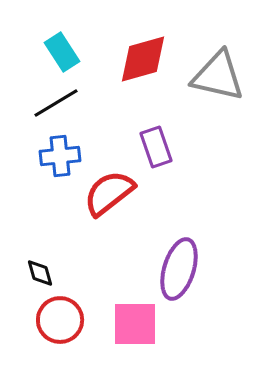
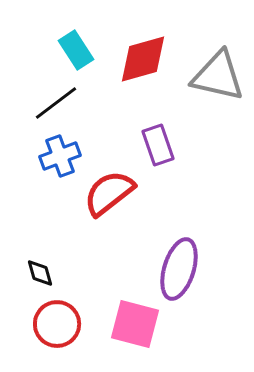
cyan rectangle: moved 14 px right, 2 px up
black line: rotated 6 degrees counterclockwise
purple rectangle: moved 2 px right, 2 px up
blue cross: rotated 15 degrees counterclockwise
red circle: moved 3 px left, 4 px down
pink square: rotated 15 degrees clockwise
